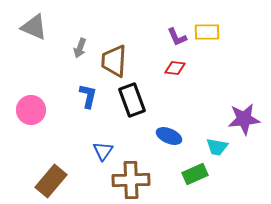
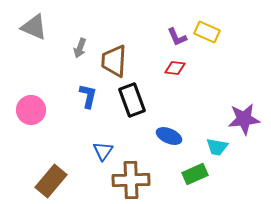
yellow rectangle: rotated 25 degrees clockwise
